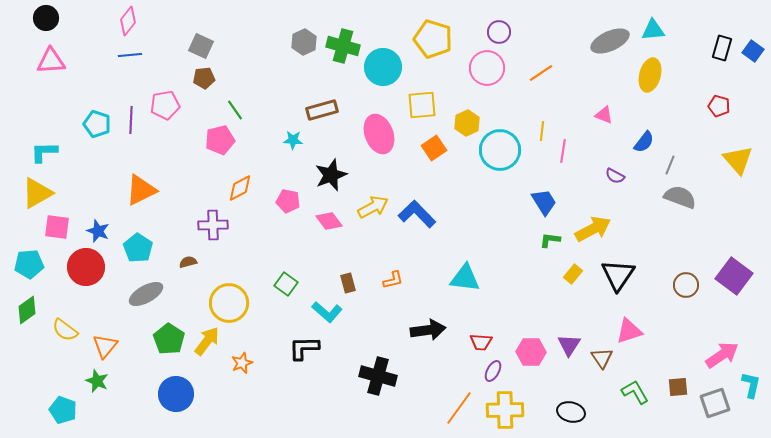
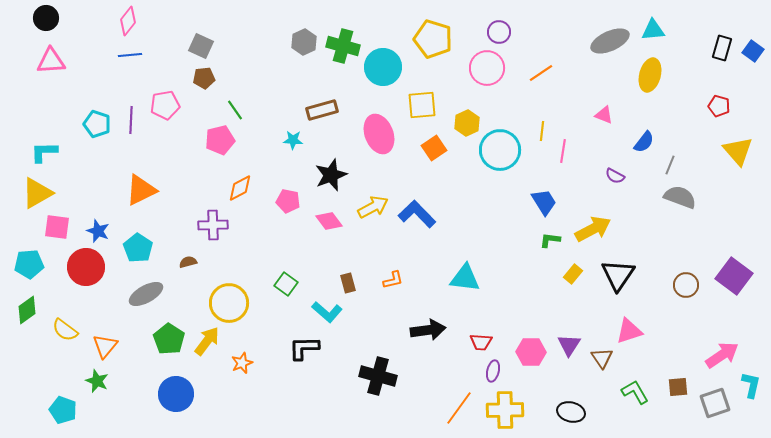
yellow triangle at (738, 160): moved 9 px up
purple ellipse at (493, 371): rotated 15 degrees counterclockwise
